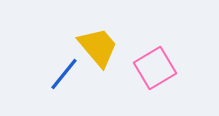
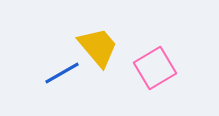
blue line: moved 2 px left, 1 px up; rotated 21 degrees clockwise
